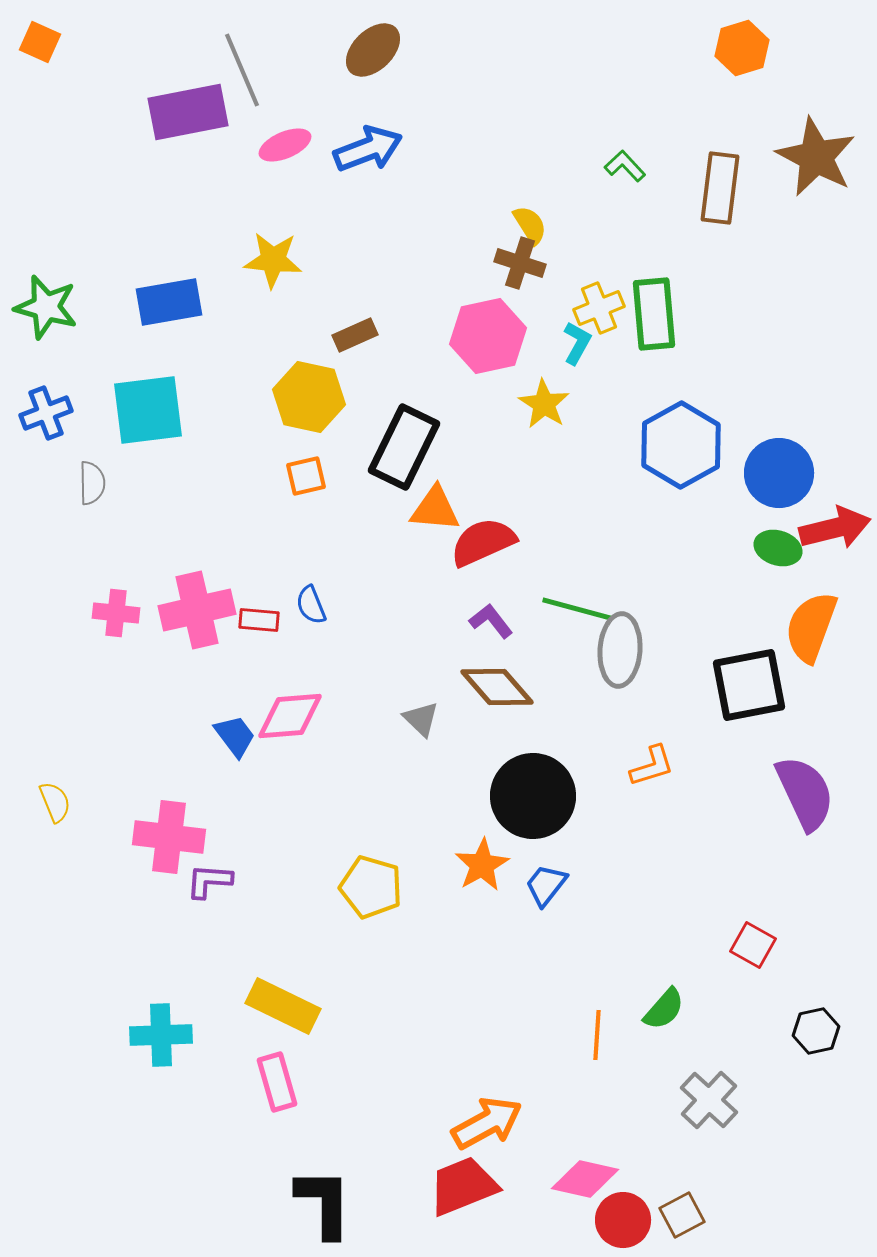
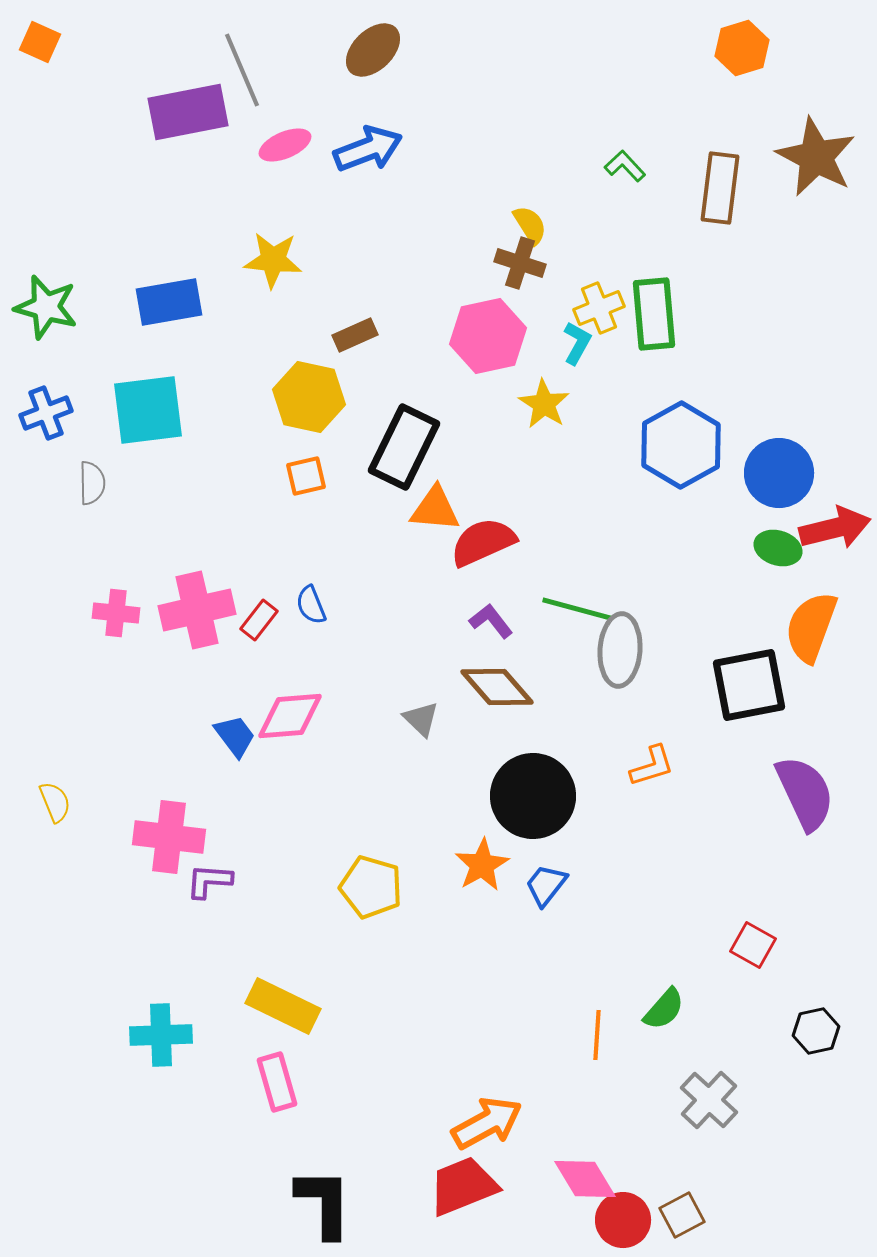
red rectangle at (259, 620): rotated 57 degrees counterclockwise
pink diamond at (585, 1179): rotated 46 degrees clockwise
